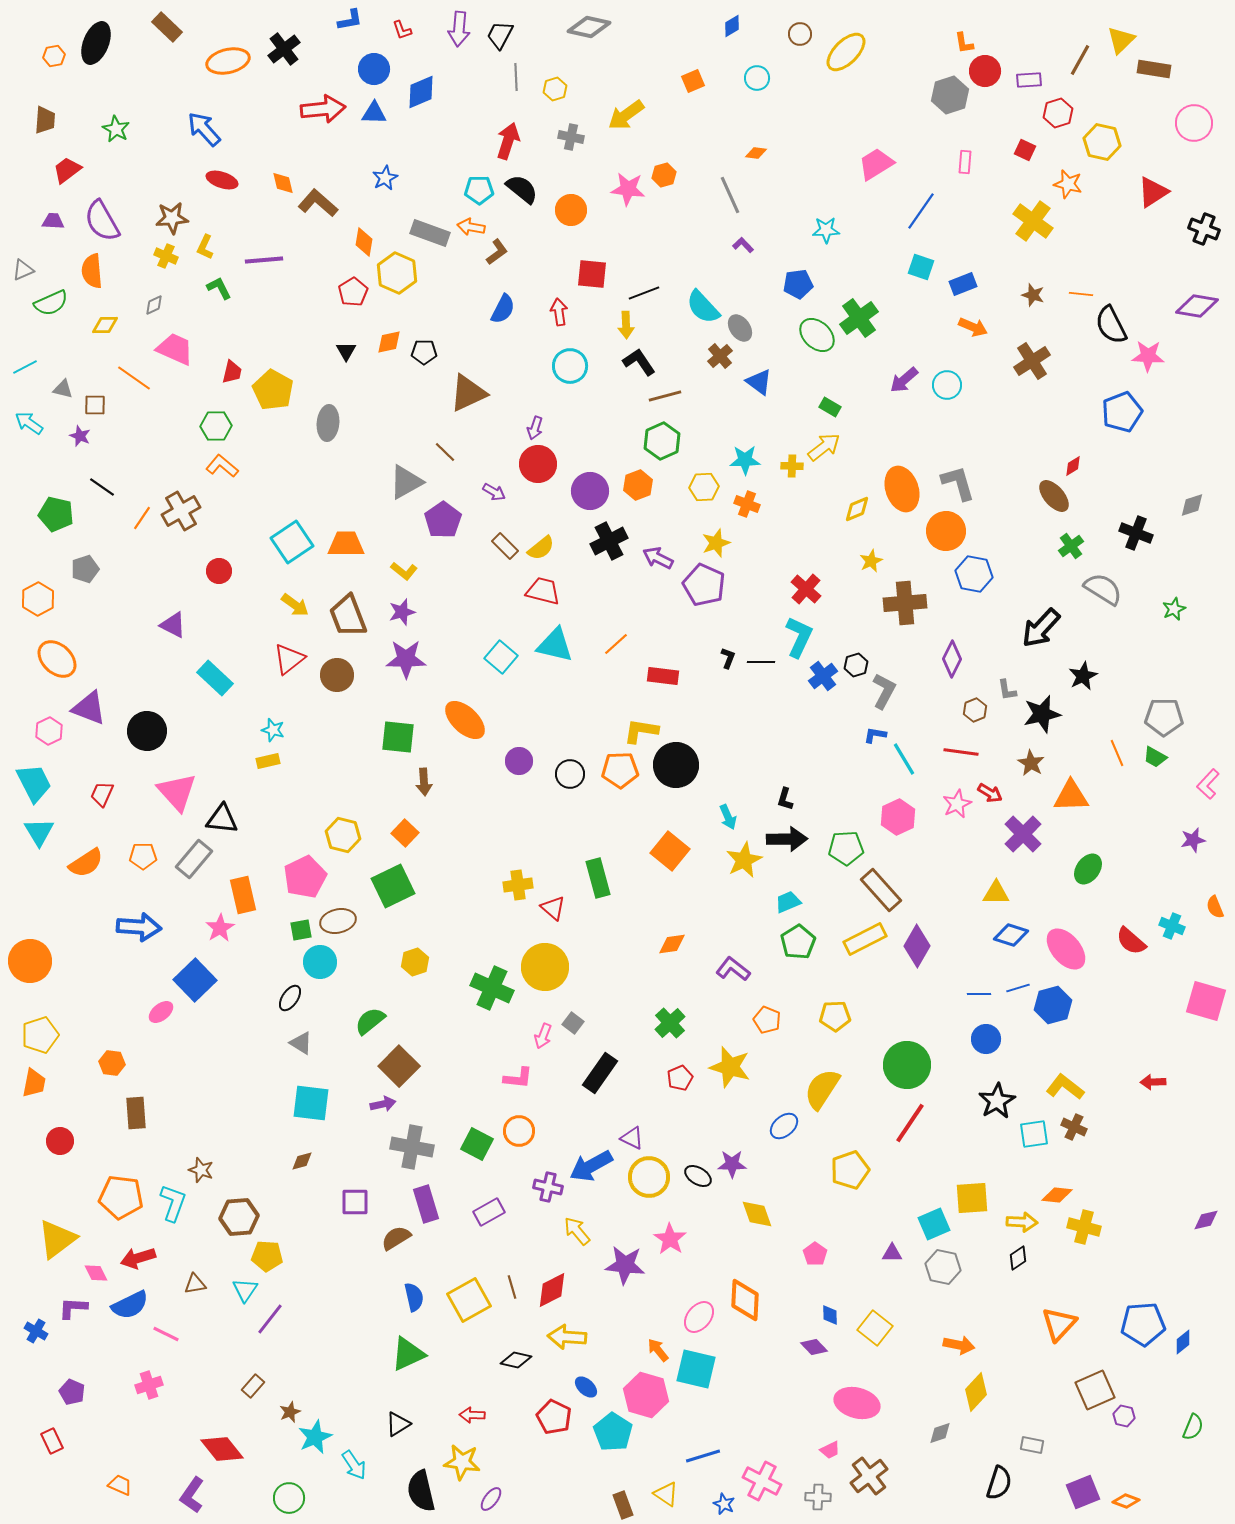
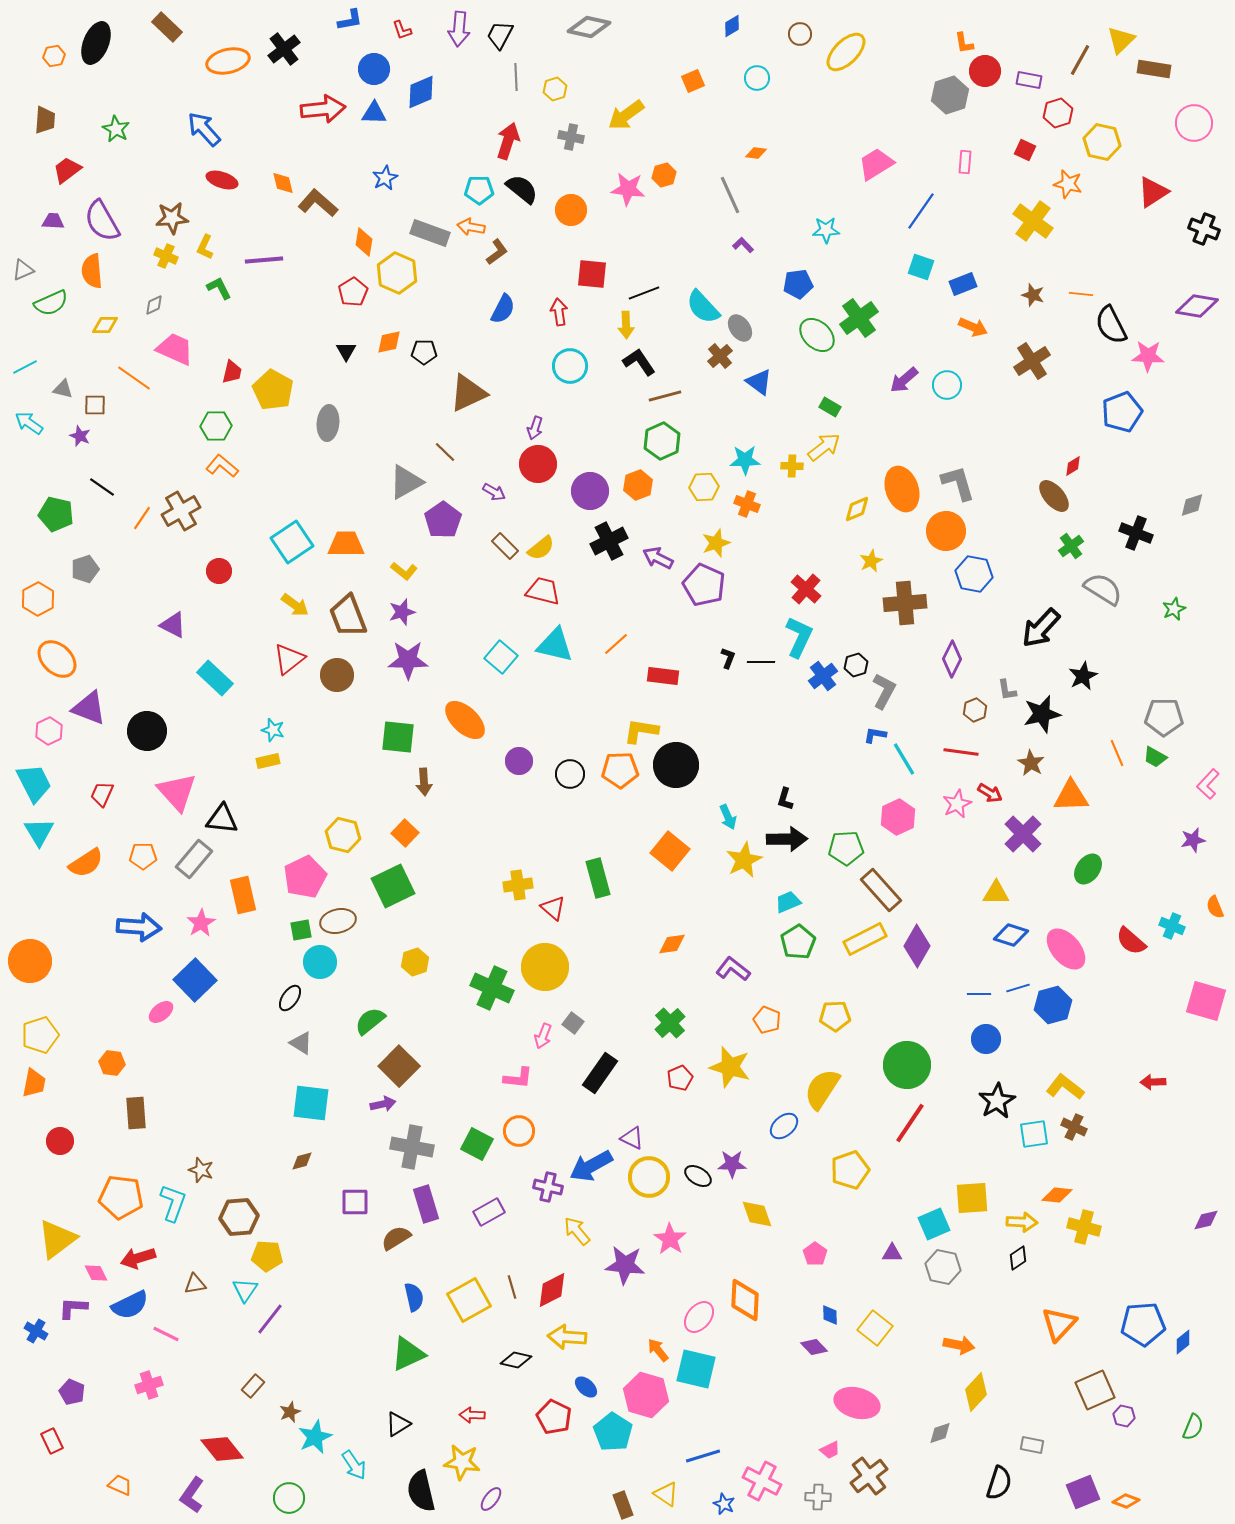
purple rectangle at (1029, 80): rotated 15 degrees clockwise
purple star at (406, 659): moved 2 px right, 1 px down
pink star at (220, 928): moved 19 px left, 5 px up
